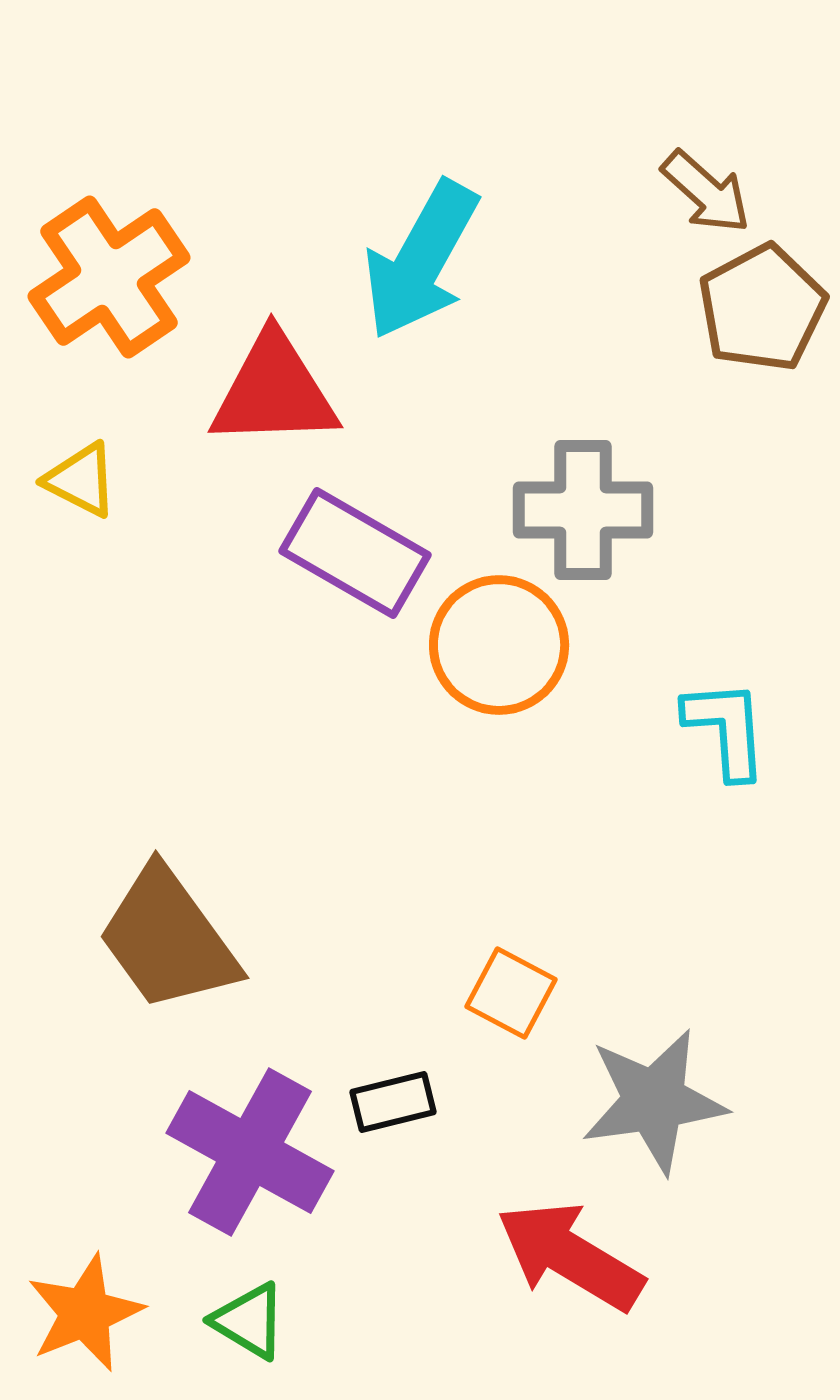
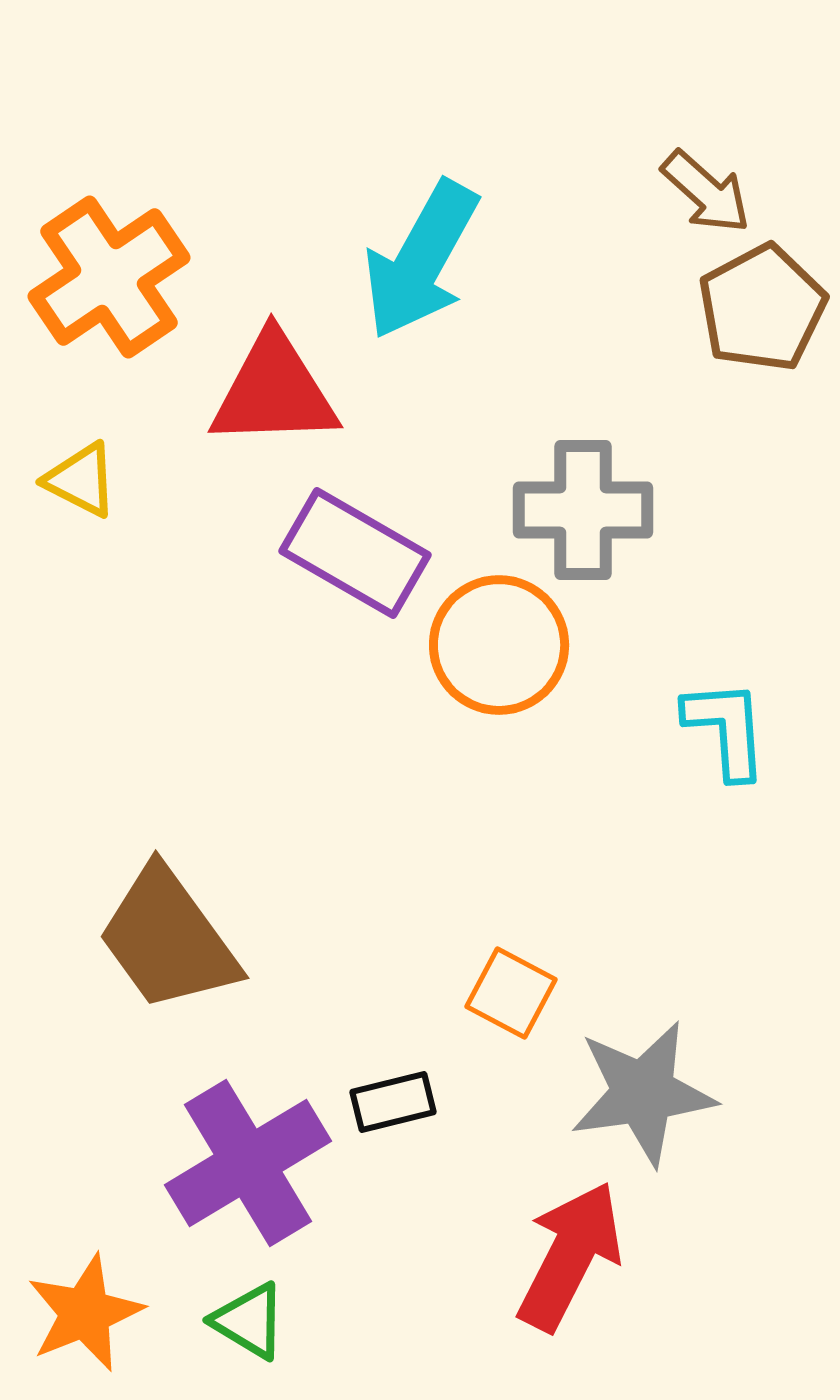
gray star: moved 11 px left, 8 px up
purple cross: moved 2 px left, 11 px down; rotated 30 degrees clockwise
red arrow: rotated 86 degrees clockwise
